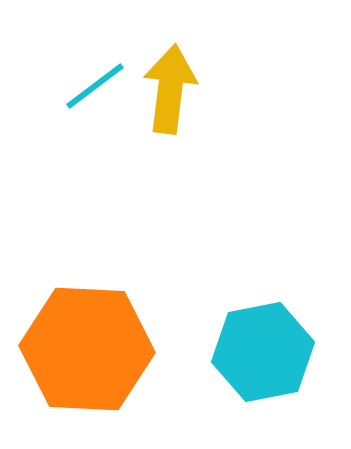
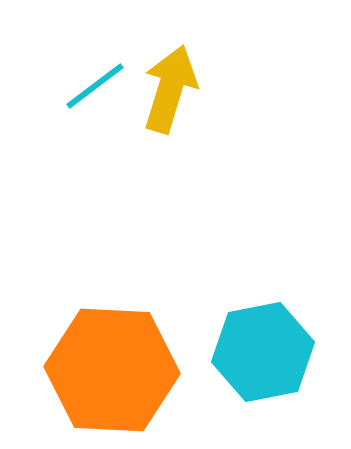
yellow arrow: rotated 10 degrees clockwise
orange hexagon: moved 25 px right, 21 px down
